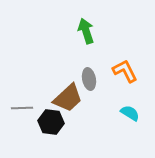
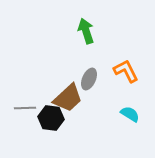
orange L-shape: moved 1 px right
gray ellipse: rotated 35 degrees clockwise
gray line: moved 3 px right
cyan semicircle: moved 1 px down
black hexagon: moved 4 px up
